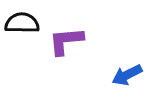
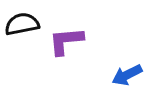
black semicircle: moved 1 px down; rotated 12 degrees counterclockwise
